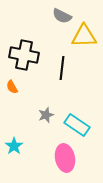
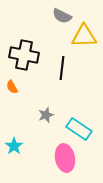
cyan rectangle: moved 2 px right, 4 px down
